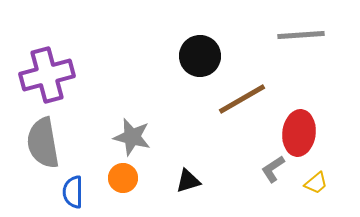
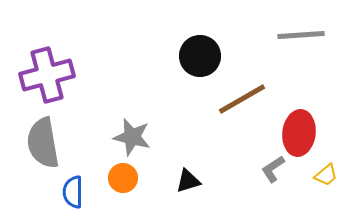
yellow trapezoid: moved 10 px right, 8 px up
